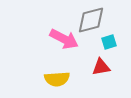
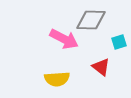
gray diamond: rotated 16 degrees clockwise
cyan square: moved 10 px right
red triangle: rotated 48 degrees clockwise
